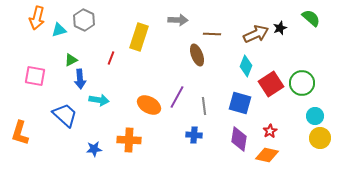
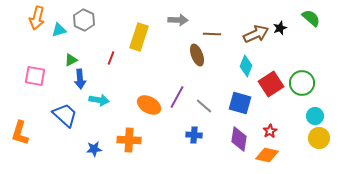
gray line: rotated 42 degrees counterclockwise
yellow circle: moved 1 px left
